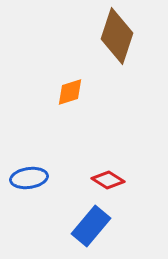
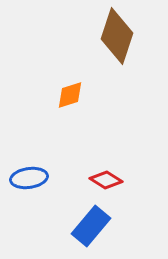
orange diamond: moved 3 px down
red diamond: moved 2 px left
